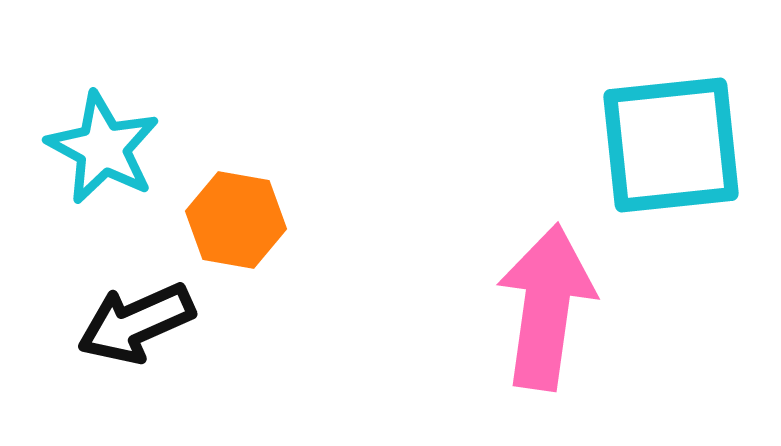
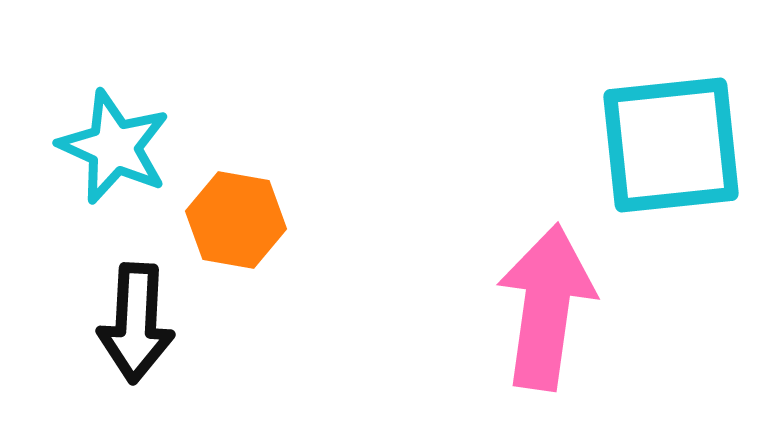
cyan star: moved 11 px right, 1 px up; rotated 4 degrees counterclockwise
black arrow: rotated 63 degrees counterclockwise
